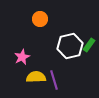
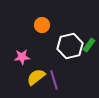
orange circle: moved 2 px right, 6 px down
pink star: rotated 21 degrees clockwise
yellow semicircle: rotated 36 degrees counterclockwise
